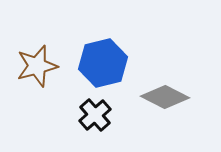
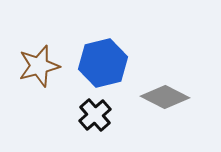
brown star: moved 2 px right
